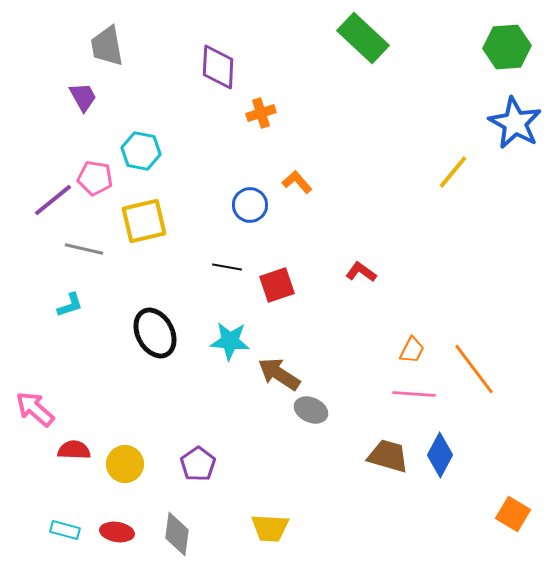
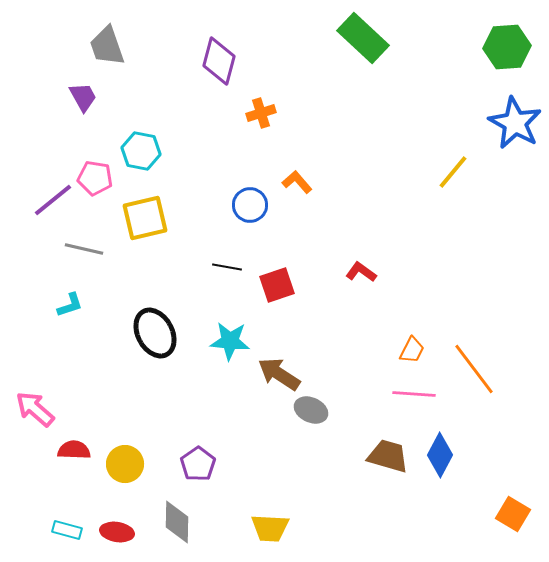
gray trapezoid: rotated 9 degrees counterclockwise
purple diamond: moved 1 px right, 6 px up; rotated 12 degrees clockwise
yellow square: moved 1 px right, 3 px up
cyan rectangle: moved 2 px right
gray diamond: moved 12 px up; rotated 6 degrees counterclockwise
